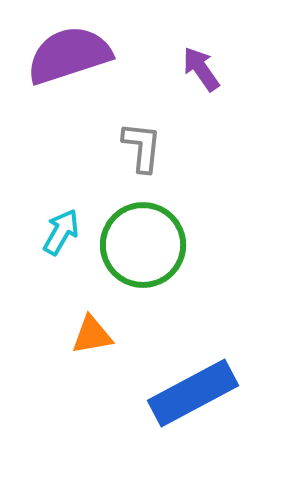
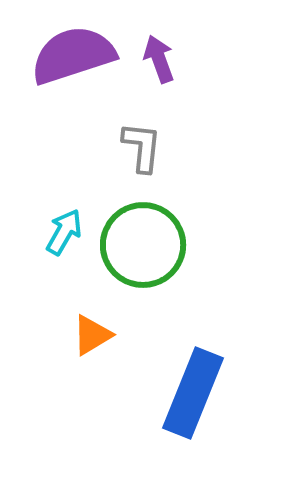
purple semicircle: moved 4 px right
purple arrow: moved 42 px left, 10 px up; rotated 15 degrees clockwise
cyan arrow: moved 3 px right
orange triangle: rotated 21 degrees counterclockwise
blue rectangle: rotated 40 degrees counterclockwise
